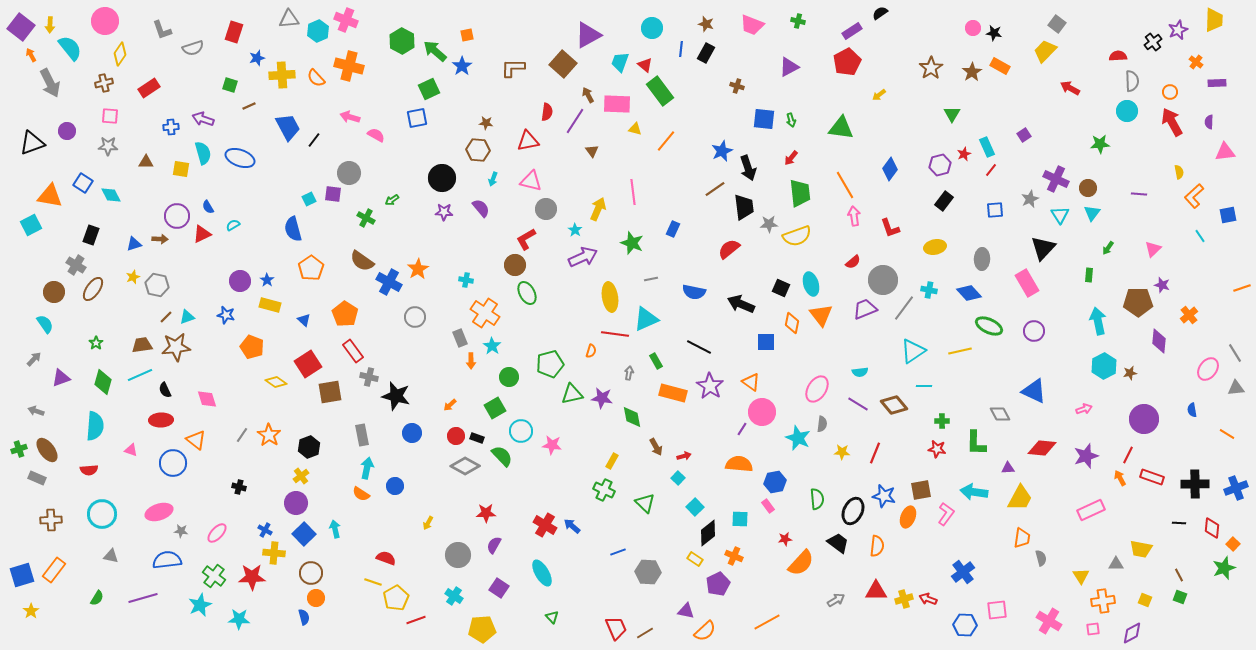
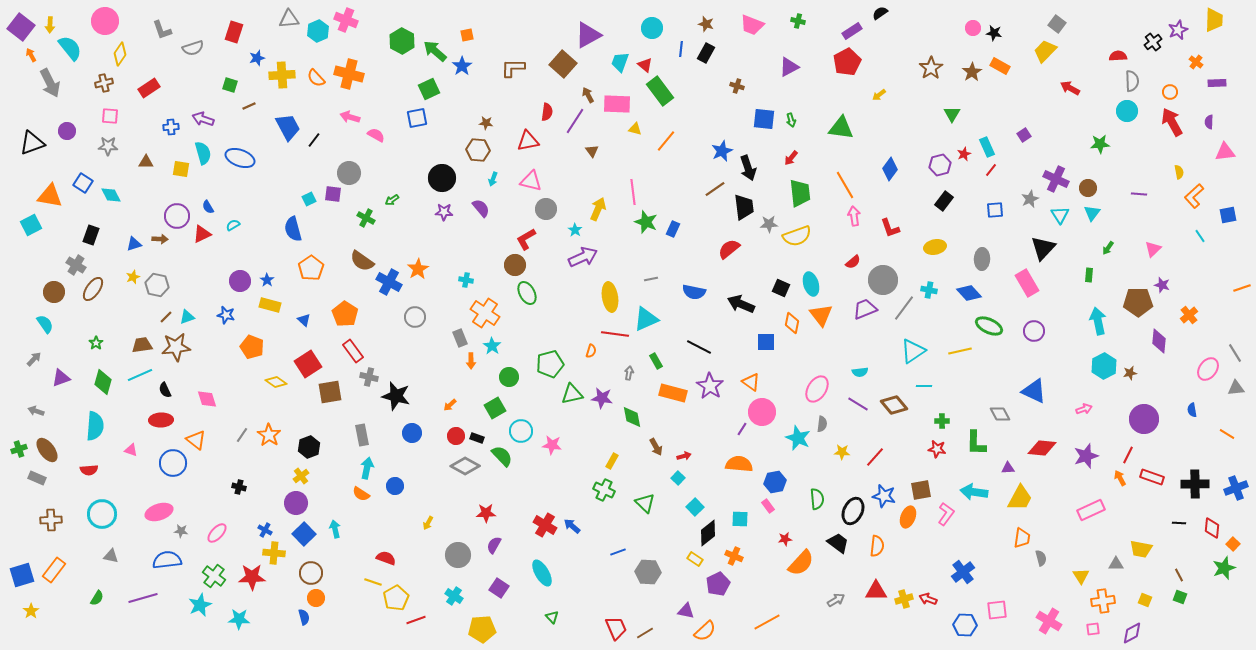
orange cross at (349, 66): moved 8 px down
green star at (632, 243): moved 14 px right, 21 px up
red line at (875, 453): moved 4 px down; rotated 20 degrees clockwise
